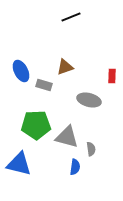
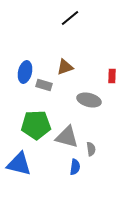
black line: moved 1 px left, 1 px down; rotated 18 degrees counterclockwise
blue ellipse: moved 4 px right, 1 px down; rotated 40 degrees clockwise
